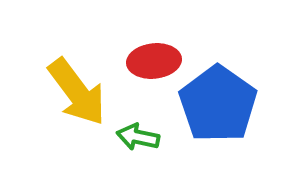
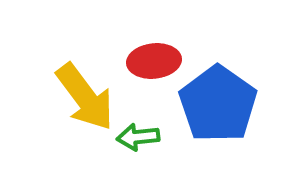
yellow arrow: moved 8 px right, 5 px down
green arrow: rotated 18 degrees counterclockwise
